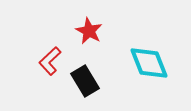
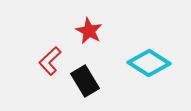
cyan diamond: rotated 36 degrees counterclockwise
